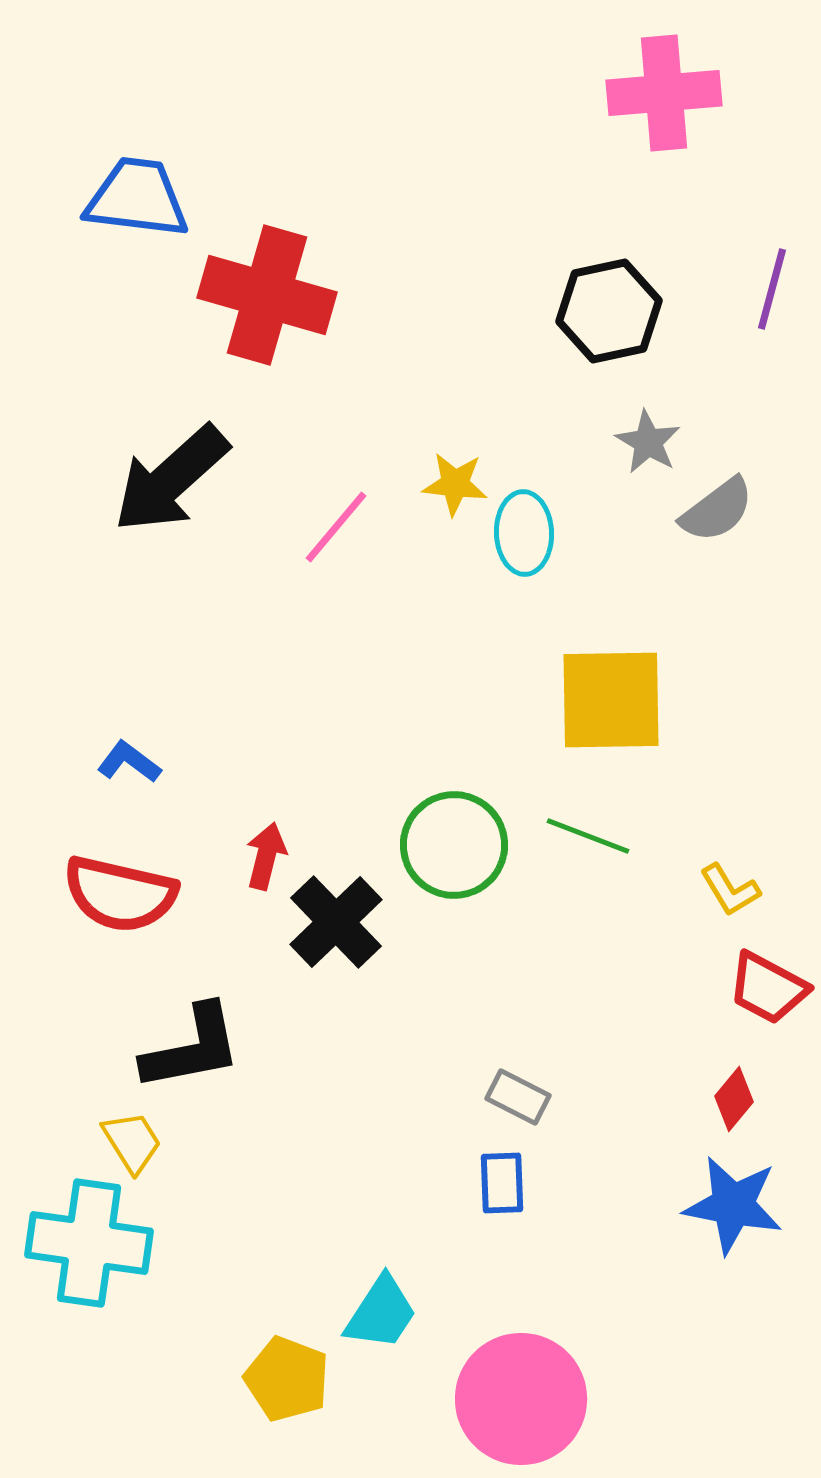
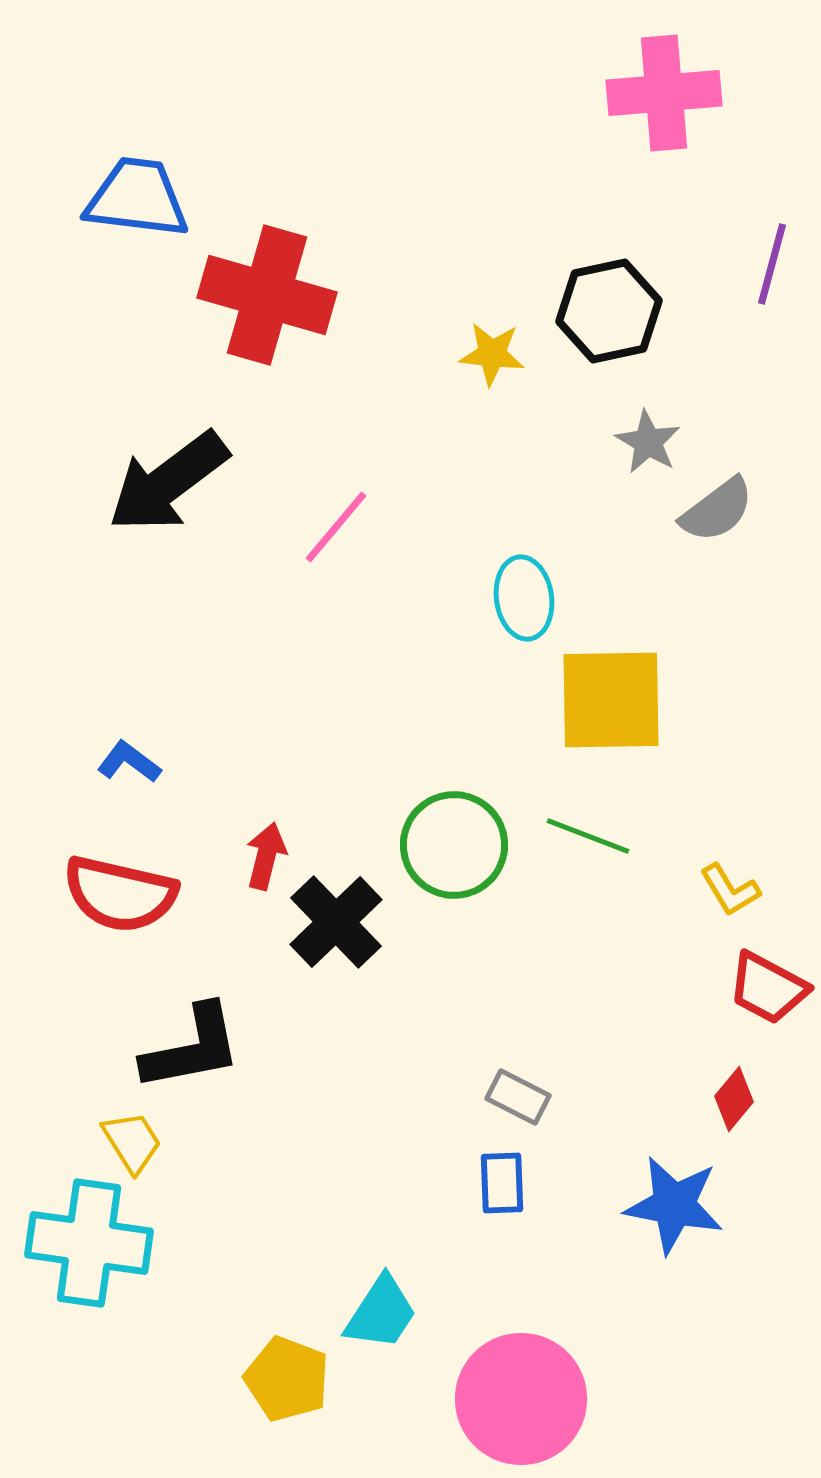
purple line: moved 25 px up
black arrow: moved 3 px left, 3 px down; rotated 5 degrees clockwise
yellow star: moved 37 px right, 130 px up
cyan ellipse: moved 65 px down; rotated 6 degrees counterclockwise
blue star: moved 59 px left
